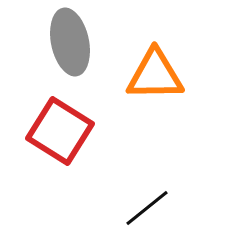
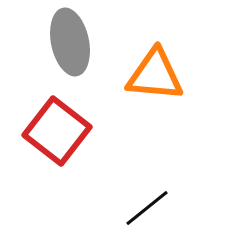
orange triangle: rotated 6 degrees clockwise
red square: moved 3 px left; rotated 6 degrees clockwise
